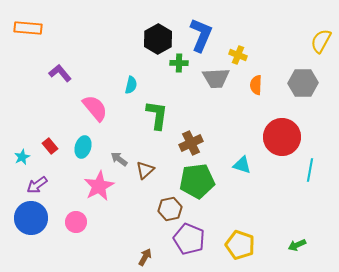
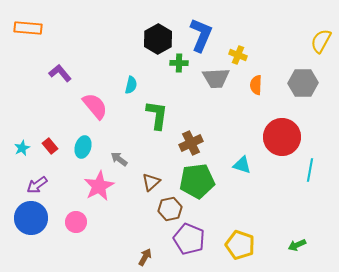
pink semicircle: moved 2 px up
cyan star: moved 9 px up
brown triangle: moved 6 px right, 12 px down
